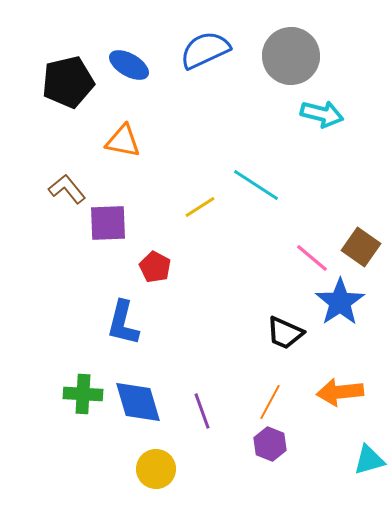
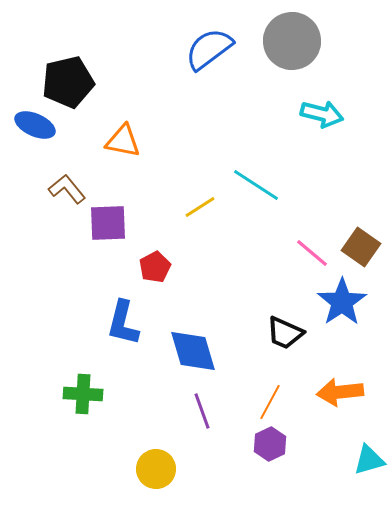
blue semicircle: moved 4 px right, 1 px up; rotated 12 degrees counterclockwise
gray circle: moved 1 px right, 15 px up
blue ellipse: moved 94 px left, 60 px down; rotated 6 degrees counterclockwise
pink line: moved 5 px up
red pentagon: rotated 16 degrees clockwise
blue star: moved 2 px right
blue diamond: moved 55 px right, 51 px up
purple hexagon: rotated 12 degrees clockwise
